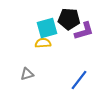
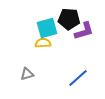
blue line: moved 1 px left, 2 px up; rotated 10 degrees clockwise
